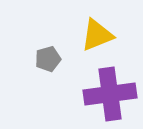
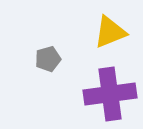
yellow triangle: moved 13 px right, 3 px up
